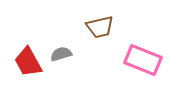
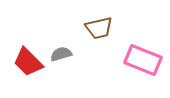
brown trapezoid: moved 1 px left, 1 px down
red trapezoid: rotated 16 degrees counterclockwise
